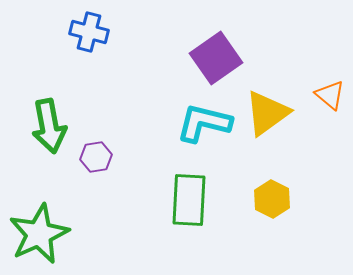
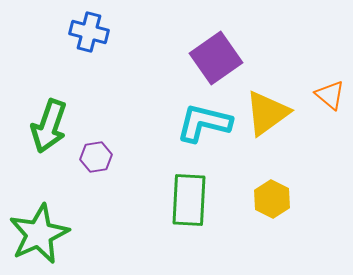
green arrow: rotated 30 degrees clockwise
